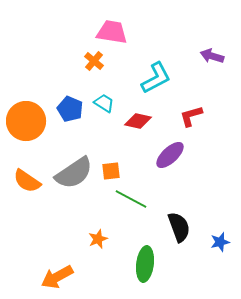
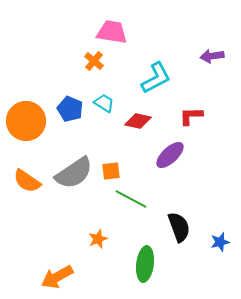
purple arrow: rotated 25 degrees counterclockwise
red L-shape: rotated 15 degrees clockwise
